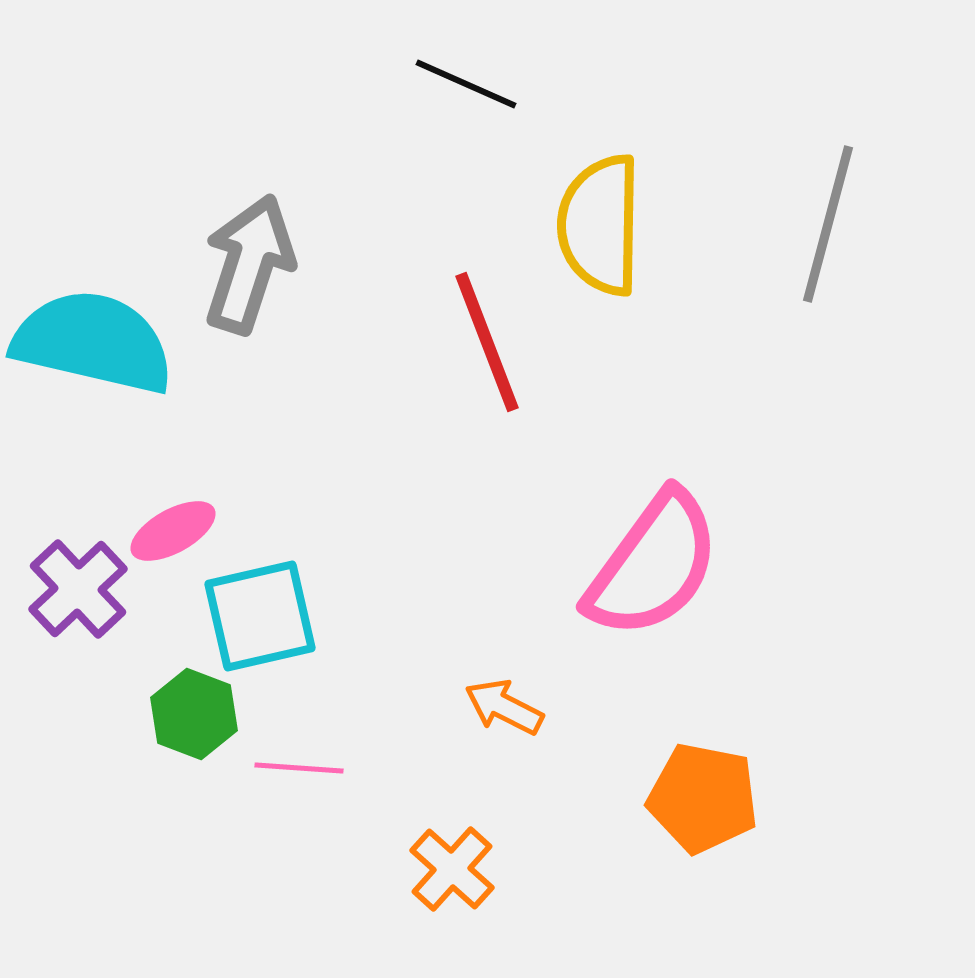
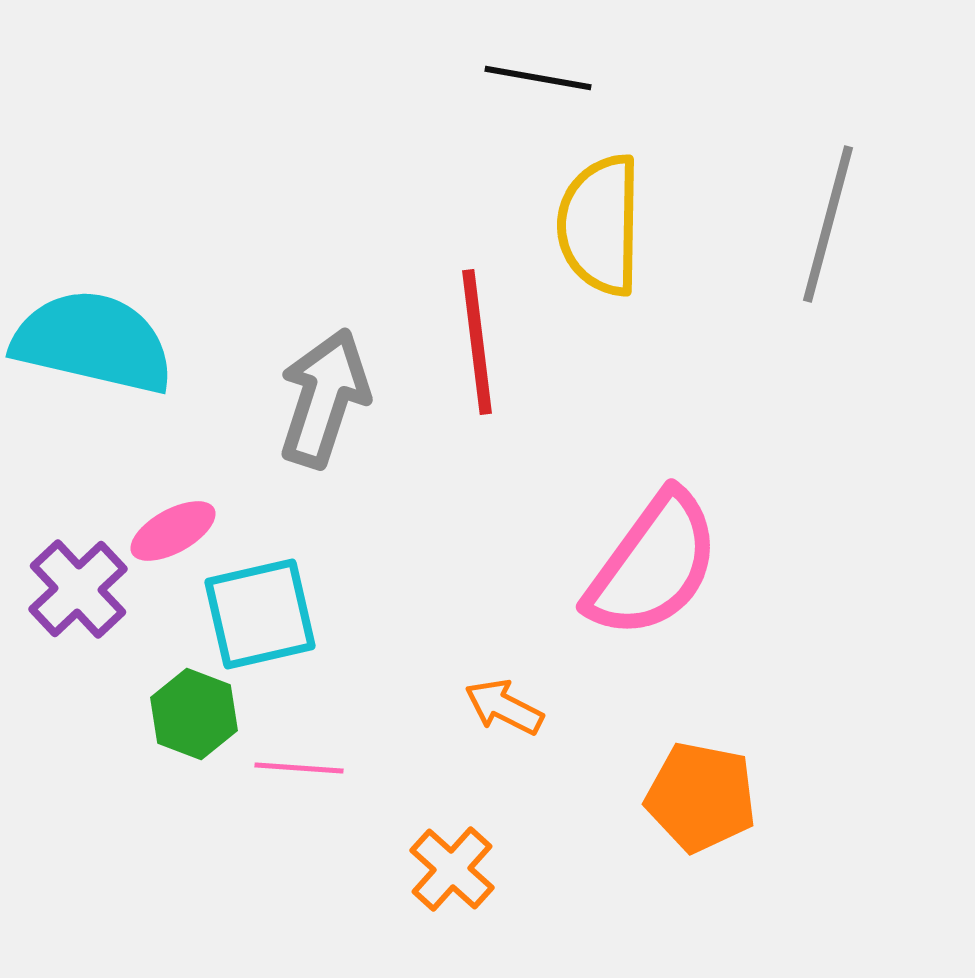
black line: moved 72 px right, 6 px up; rotated 14 degrees counterclockwise
gray arrow: moved 75 px right, 134 px down
red line: moved 10 px left; rotated 14 degrees clockwise
cyan square: moved 2 px up
orange pentagon: moved 2 px left, 1 px up
